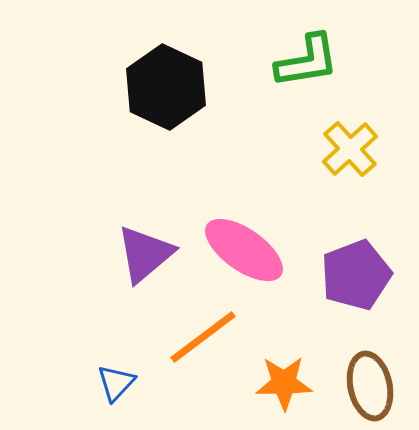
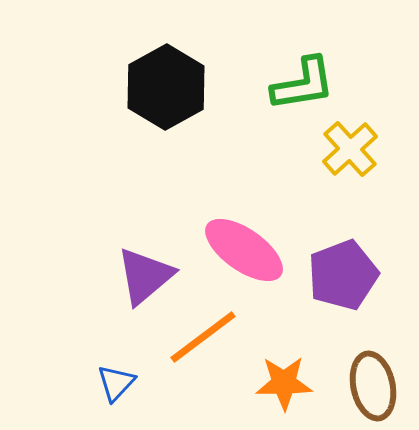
green L-shape: moved 4 px left, 23 px down
black hexagon: rotated 6 degrees clockwise
purple triangle: moved 22 px down
purple pentagon: moved 13 px left
brown ellipse: moved 3 px right
